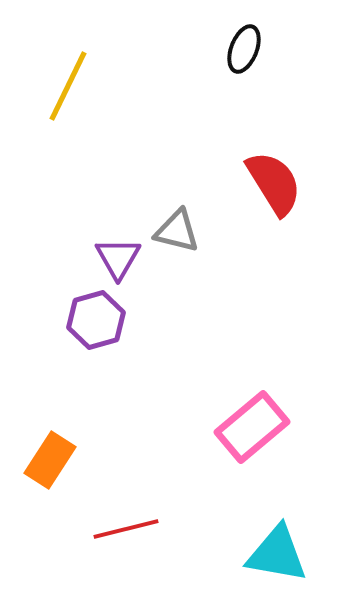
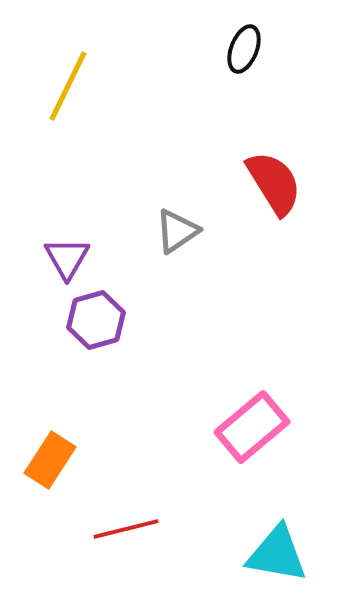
gray triangle: rotated 48 degrees counterclockwise
purple triangle: moved 51 px left
